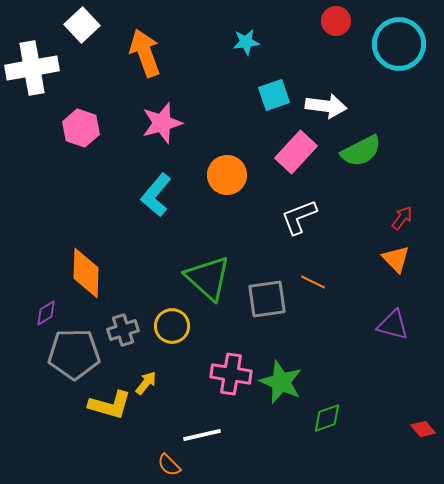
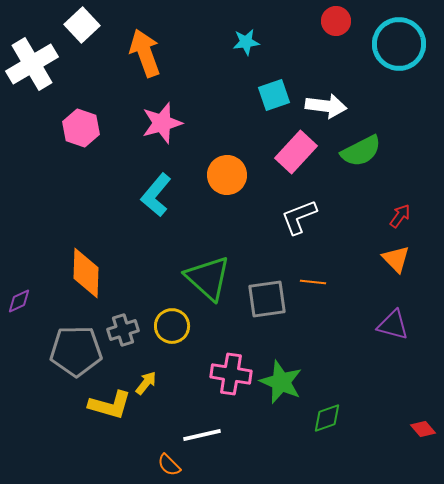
white cross: moved 4 px up; rotated 21 degrees counterclockwise
red arrow: moved 2 px left, 2 px up
orange line: rotated 20 degrees counterclockwise
purple diamond: moved 27 px left, 12 px up; rotated 8 degrees clockwise
gray pentagon: moved 2 px right, 3 px up
